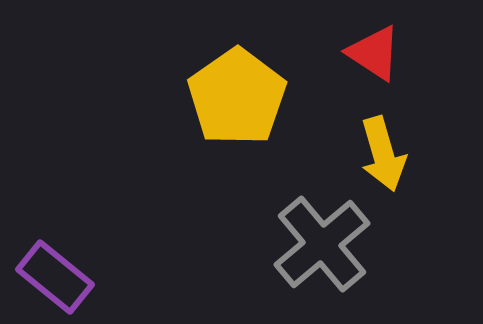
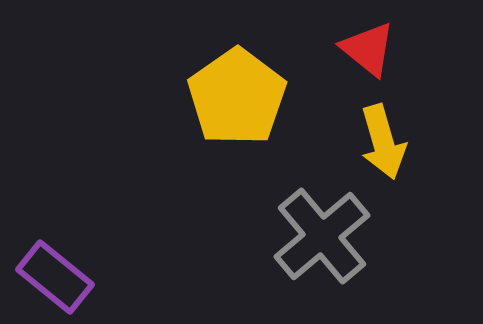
red triangle: moved 6 px left, 4 px up; rotated 6 degrees clockwise
yellow arrow: moved 12 px up
gray cross: moved 8 px up
